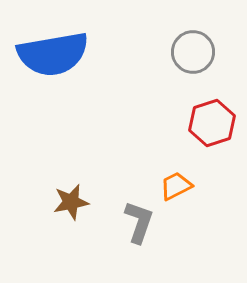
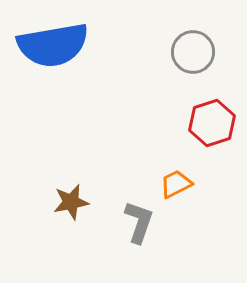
blue semicircle: moved 9 px up
orange trapezoid: moved 2 px up
